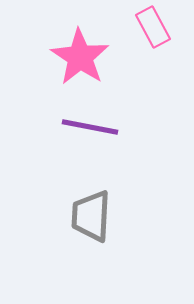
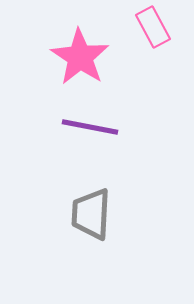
gray trapezoid: moved 2 px up
